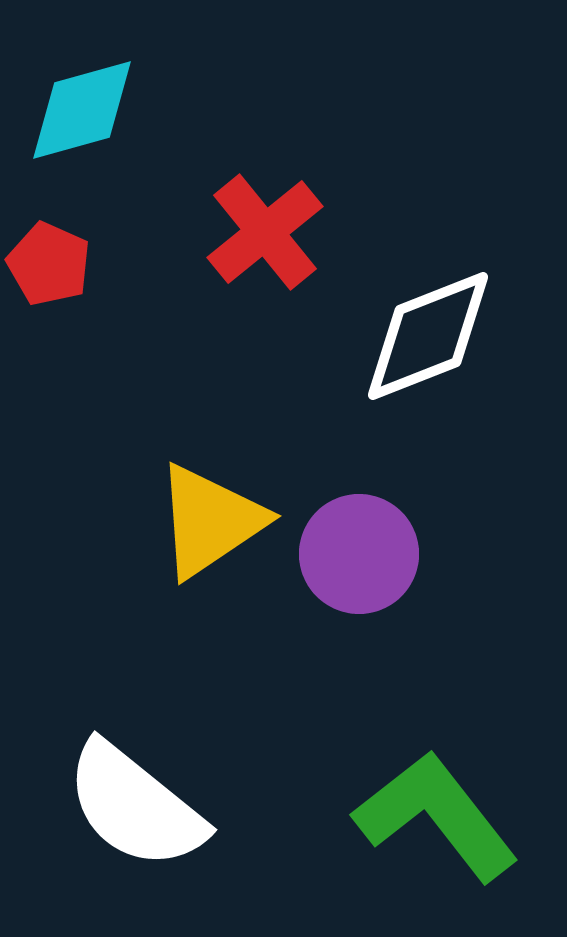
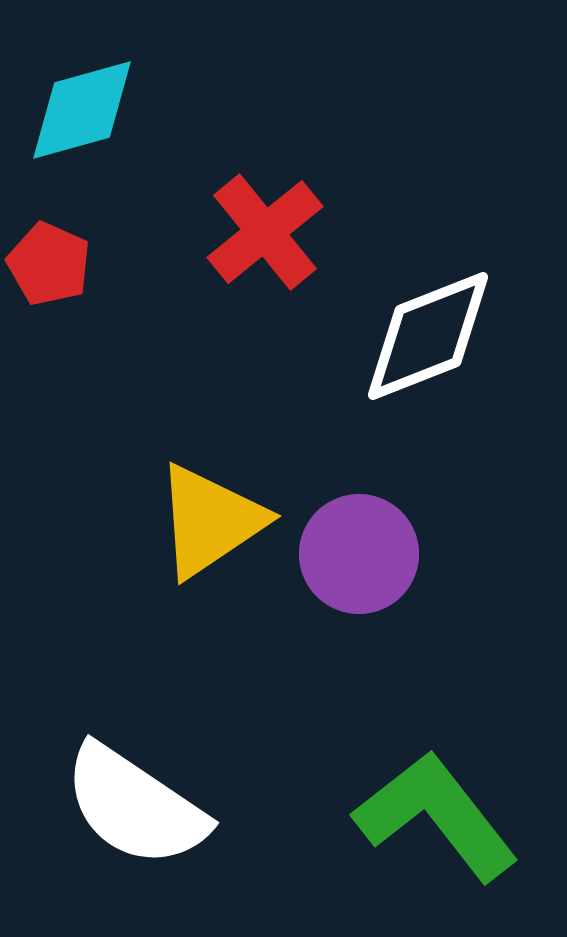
white semicircle: rotated 5 degrees counterclockwise
